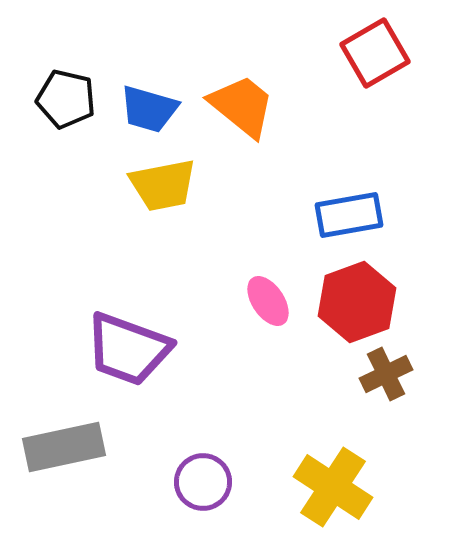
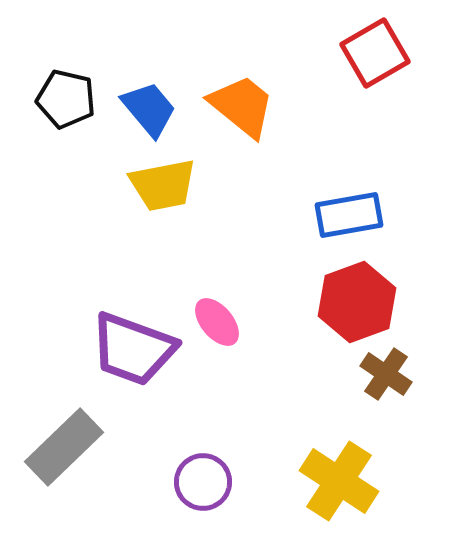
blue trapezoid: rotated 146 degrees counterclockwise
pink ellipse: moved 51 px left, 21 px down; rotated 6 degrees counterclockwise
purple trapezoid: moved 5 px right
brown cross: rotated 30 degrees counterclockwise
gray rectangle: rotated 32 degrees counterclockwise
yellow cross: moved 6 px right, 6 px up
